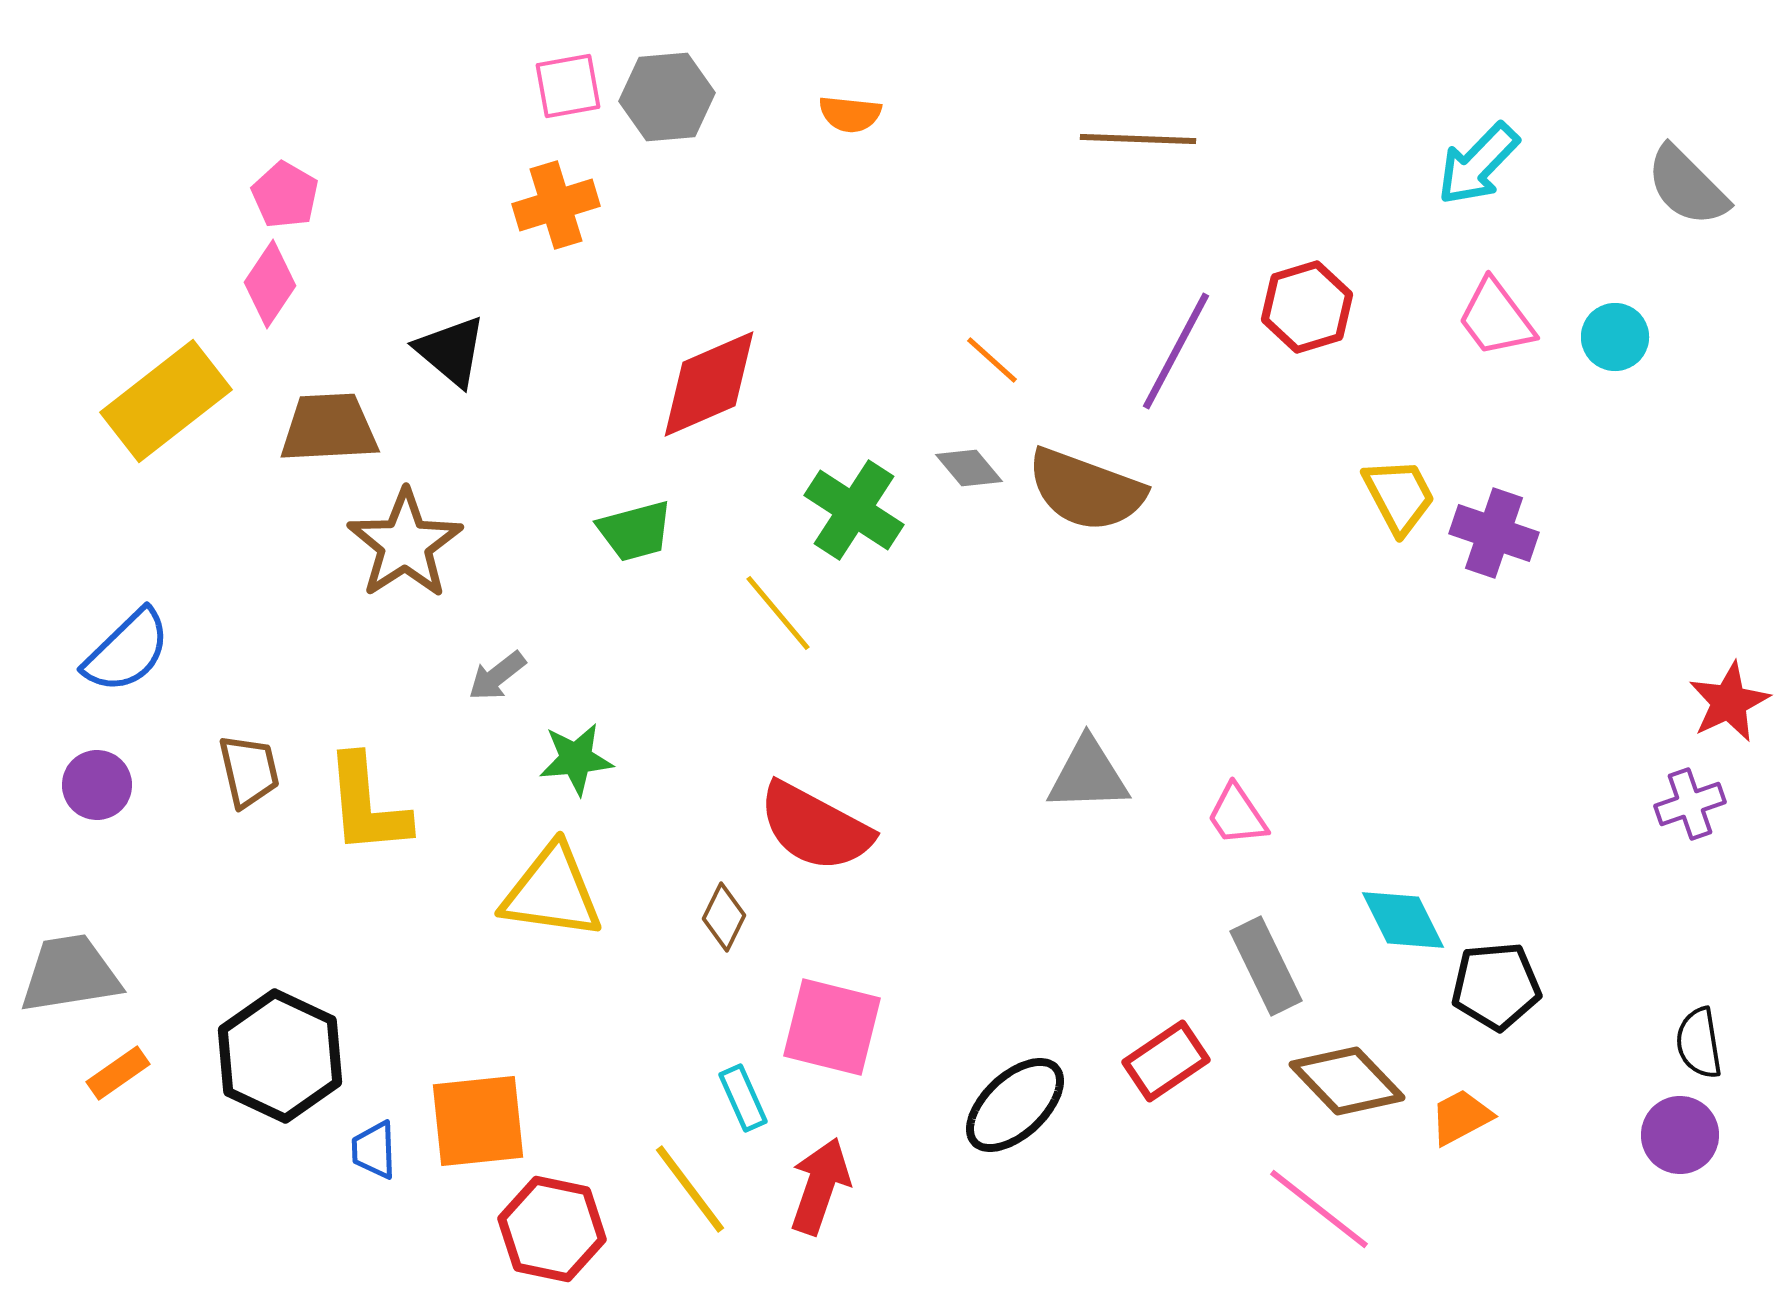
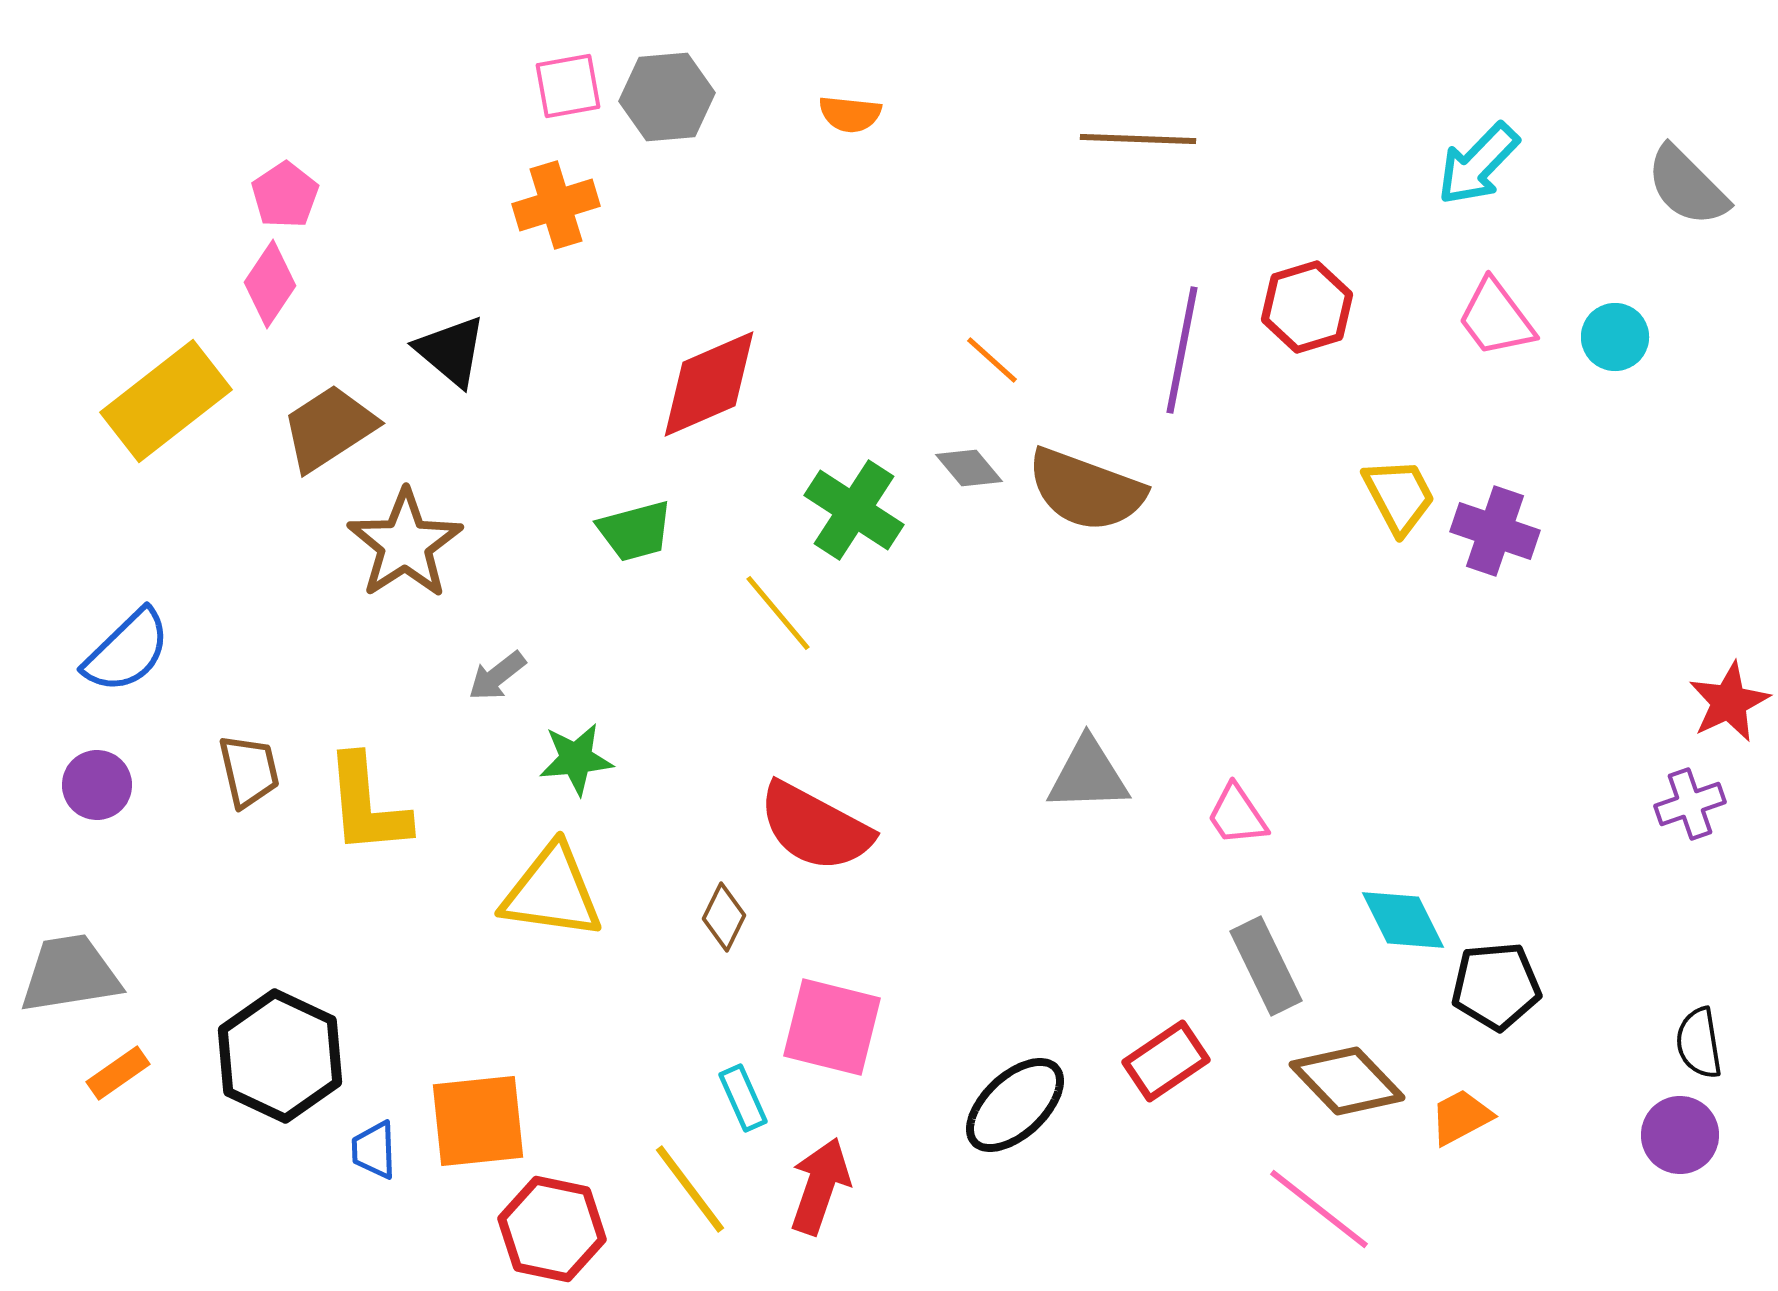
pink pentagon at (285, 195): rotated 8 degrees clockwise
purple line at (1176, 351): moved 6 px right, 1 px up; rotated 17 degrees counterclockwise
brown trapezoid at (329, 428): rotated 30 degrees counterclockwise
purple cross at (1494, 533): moved 1 px right, 2 px up
